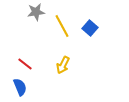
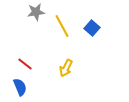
blue square: moved 2 px right
yellow arrow: moved 3 px right, 3 px down
